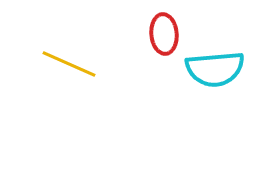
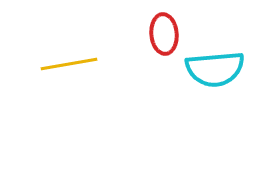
yellow line: rotated 34 degrees counterclockwise
